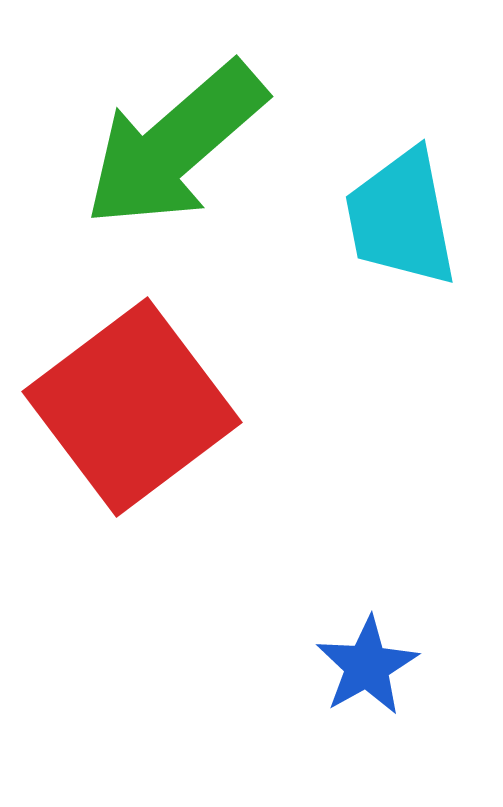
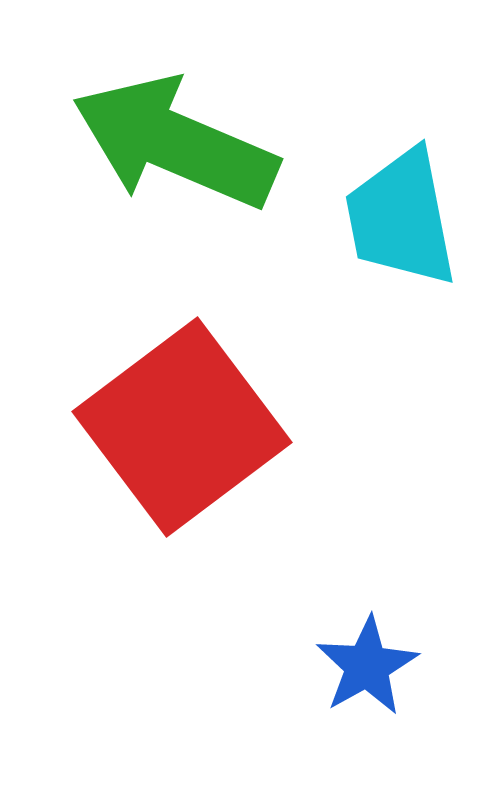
green arrow: moved 2 px up; rotated 64 degrees clockwise
red square: moved 50 px right, 20 px down
